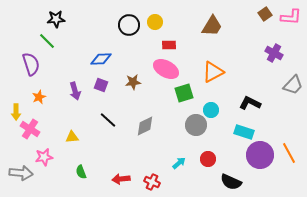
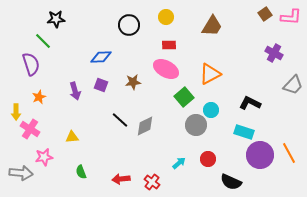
yellow circle: moved 11 px right, 5 px up
green line: moved 4 px left
blue diamond: moved 2 px up
orange triangle: moved 3 px left, 2 px down
green square: moved 4 px down; rotated 24 degrees counterclockwise
black line: moved 12 px right
red cross: rotated 14 degrees clockwise
